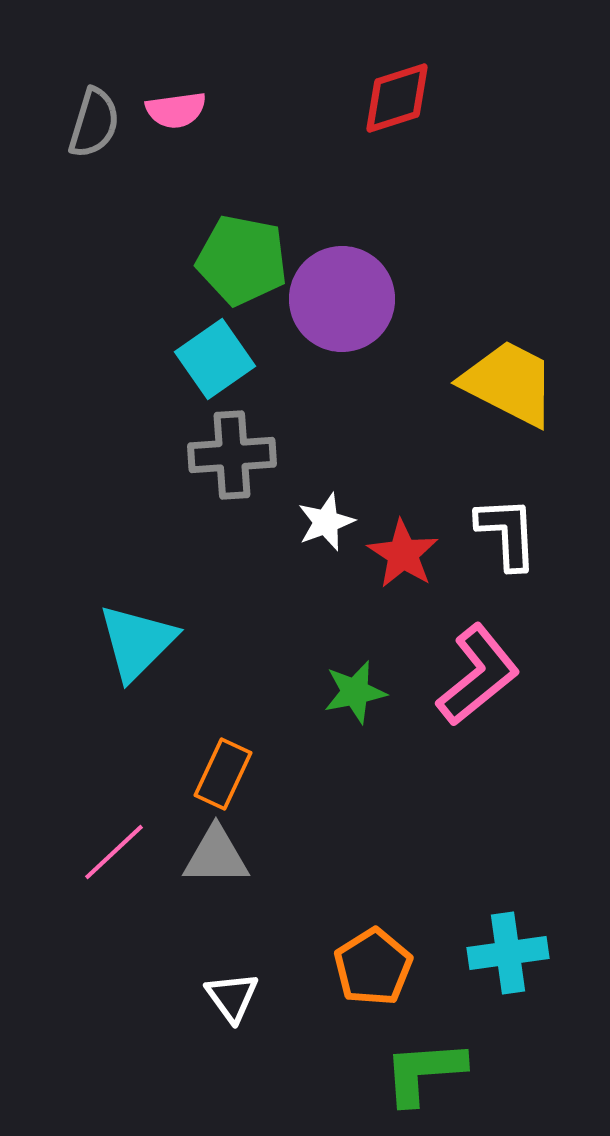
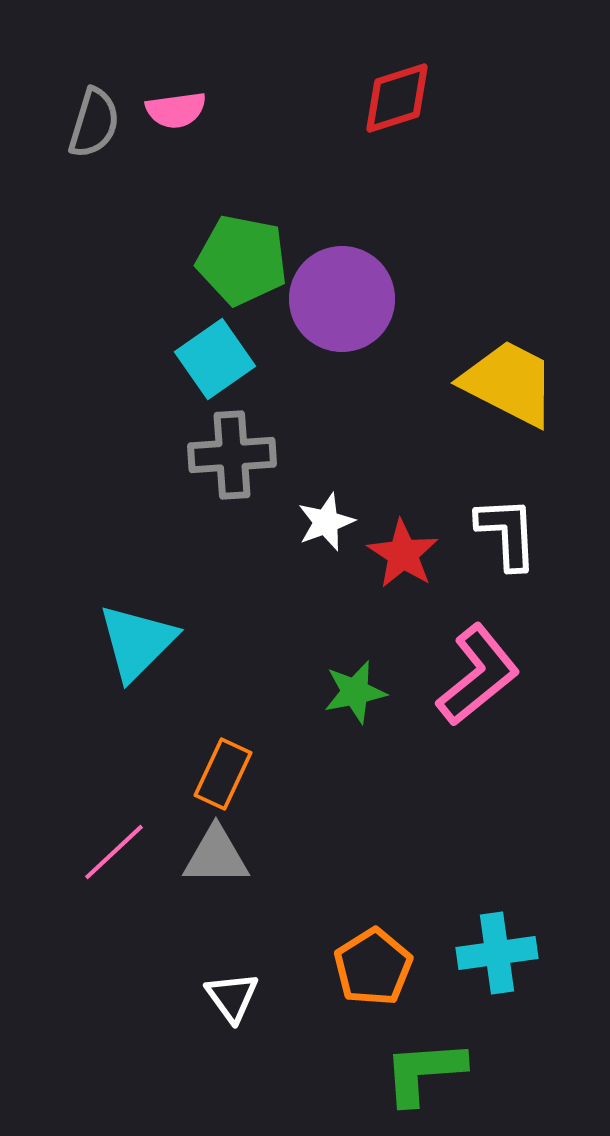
cyan cross: moved 11 px left
